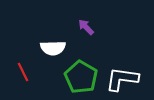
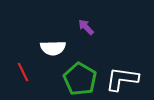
green pentagon: moved 1 px left, 2 px down
